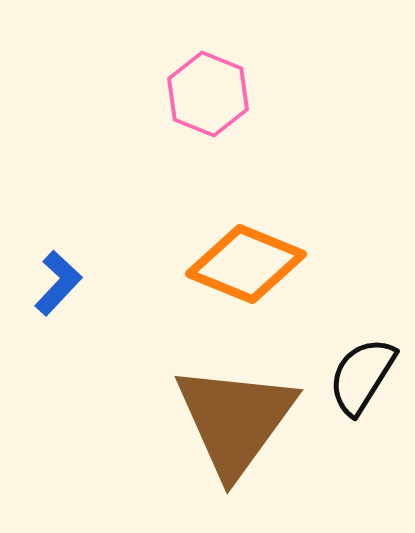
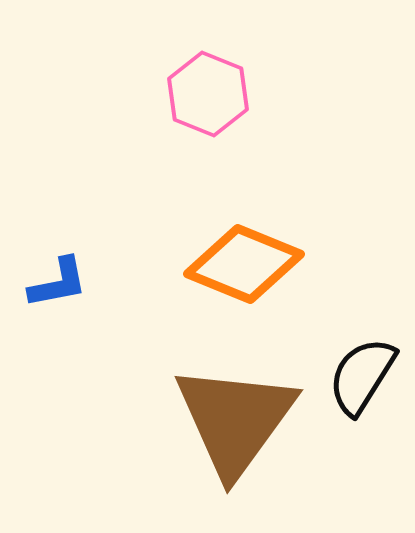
orange diamond: moved 2 px left
blue L-shape: rotated 36 degrees clockwise
